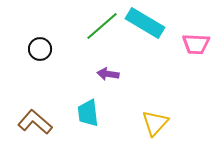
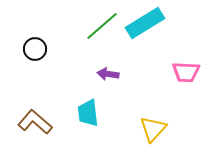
cyan rectangle: rotated 63 degrees counterclockwise
pink trapezoid: moved 10 px left, 28 px down
black circle: moved 5 px left
yellow triangle: moved 2 px left, 6 px down
